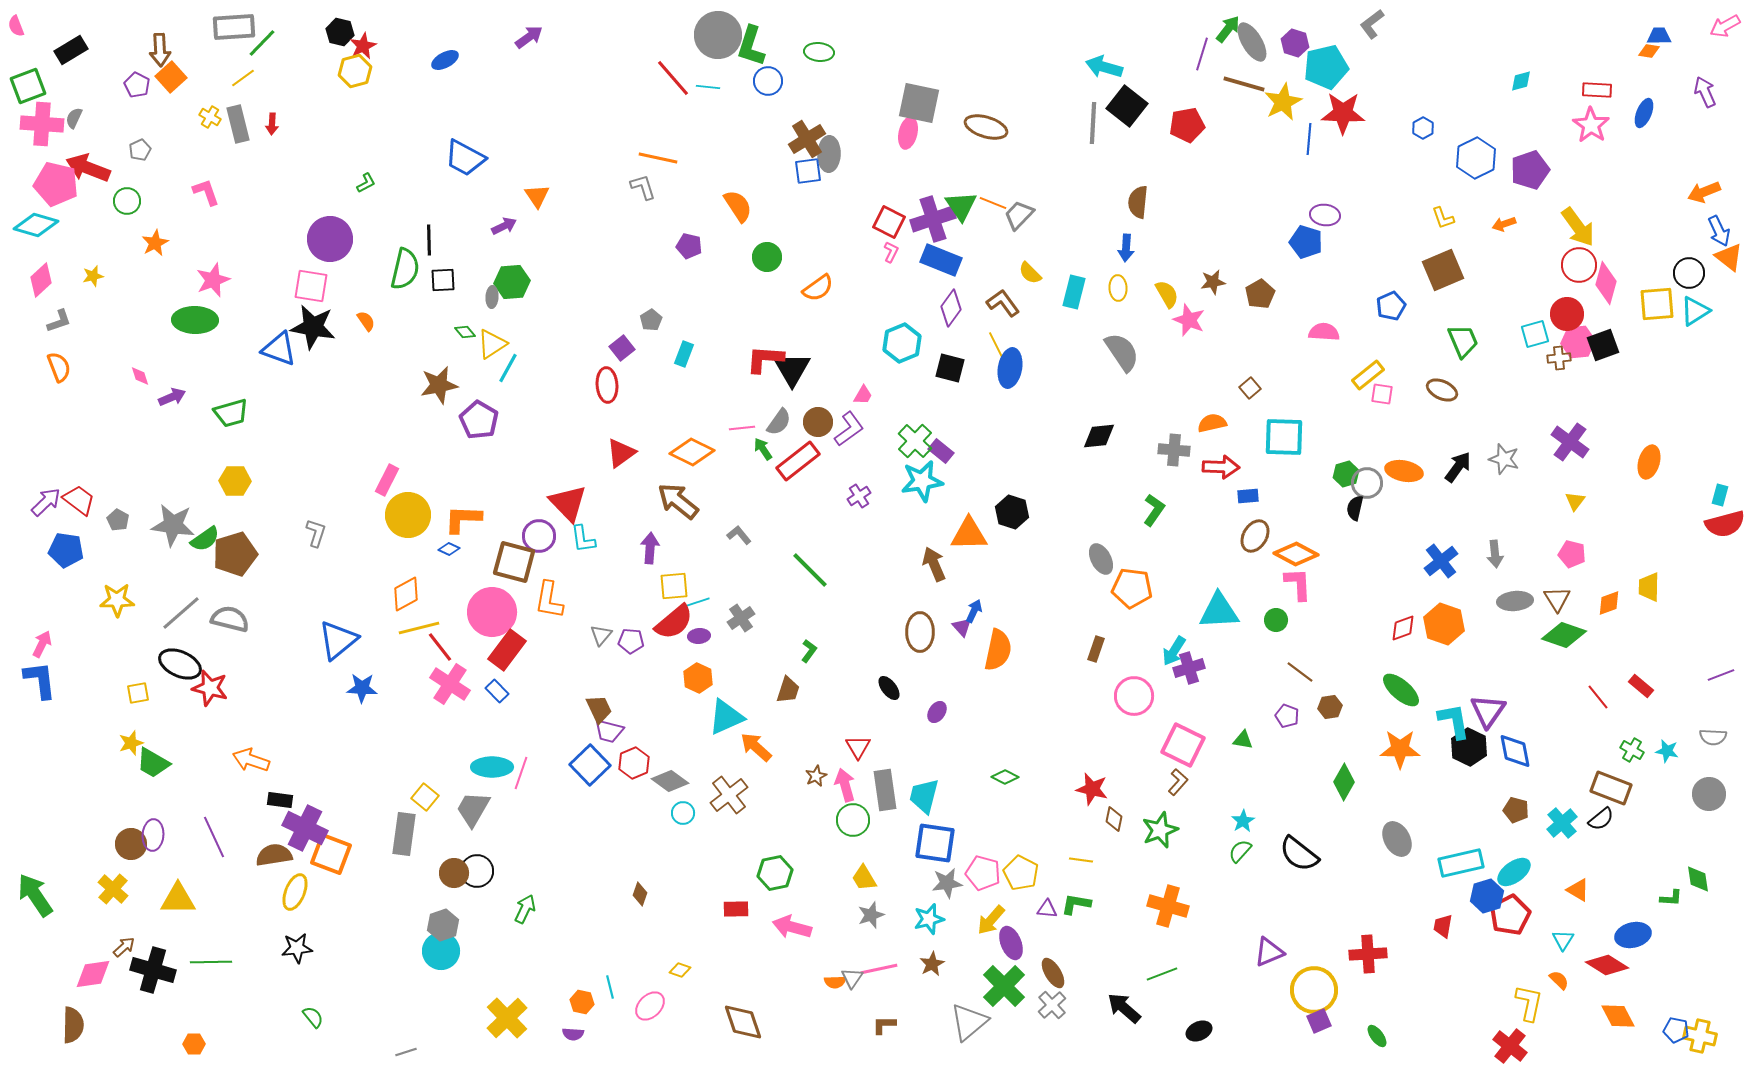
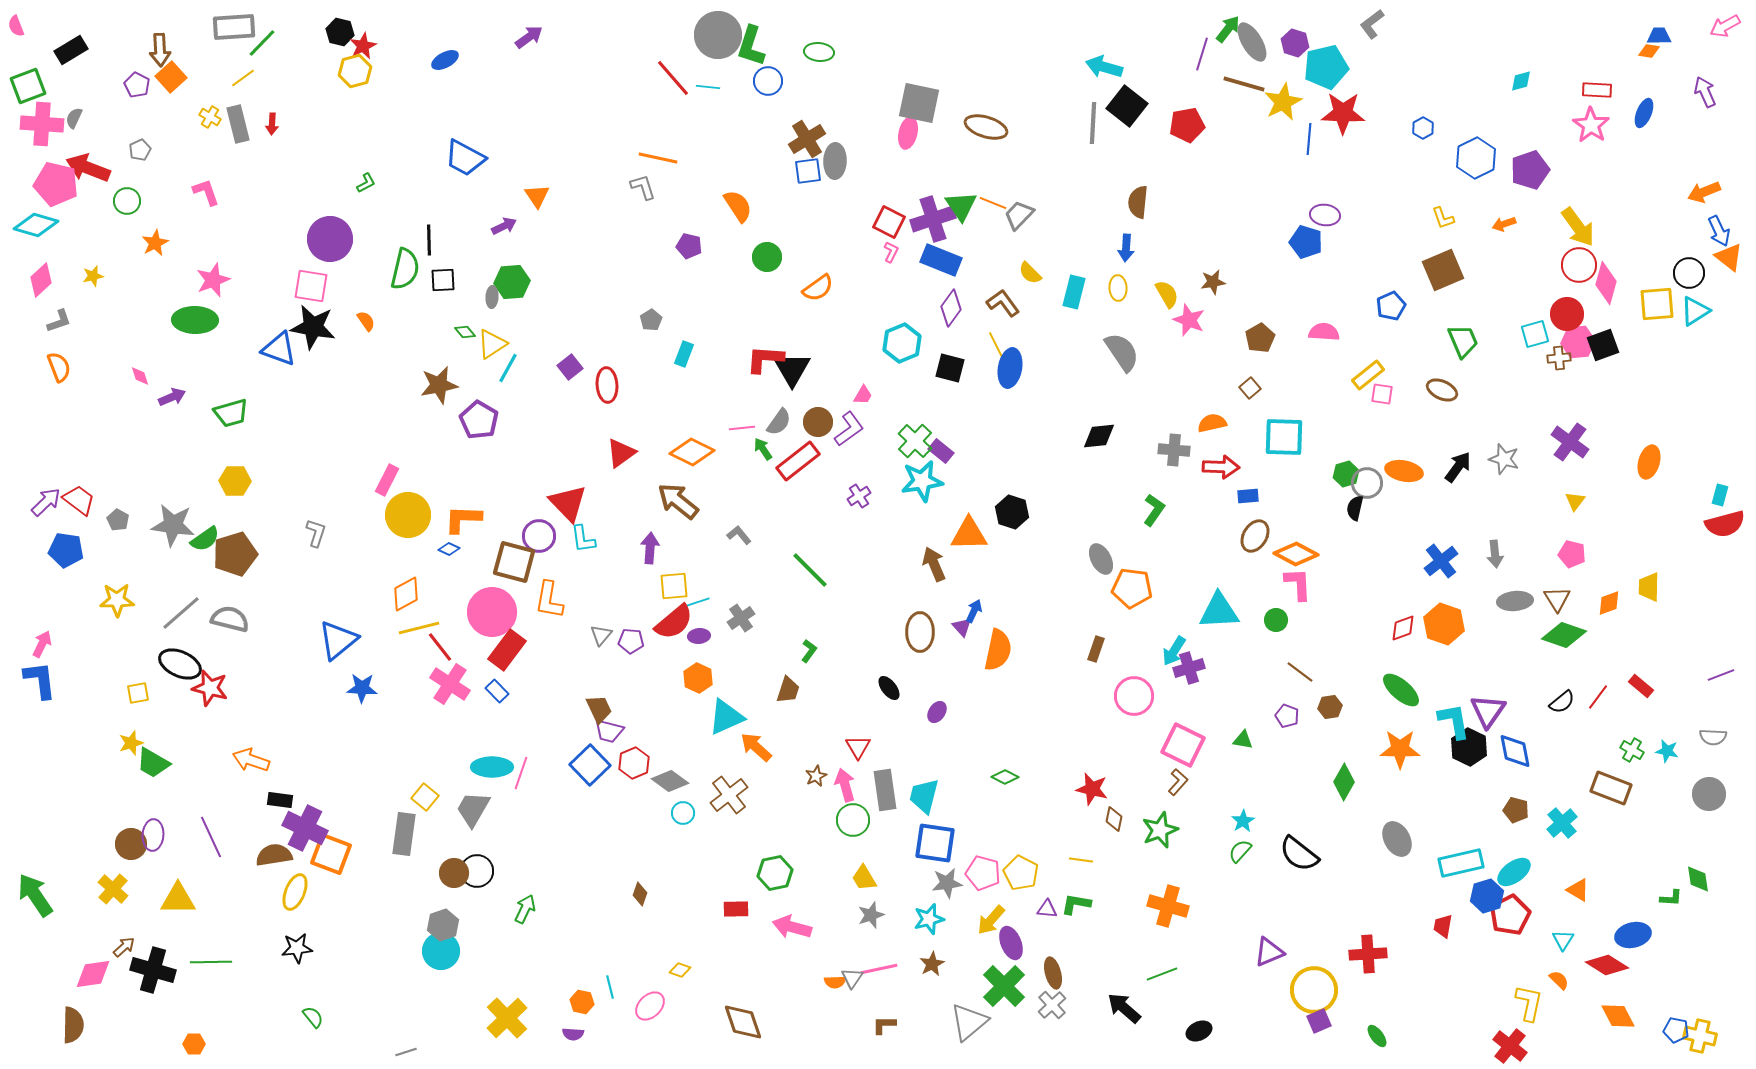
gray ellipse at (829, 154): moved 6 px right, 7 px down
brown pentagon at (1260, 294): moved 44 px down
purple square at (622, 348): moved 52 px left, 19 px down
red line at (1598, 697): rotated 76 degrees clockwise
black semicircle at (1601, 819): moved 39 px left, 117 px up
purple line at (214, 837): moved 3 px left
brown ellipse at (1053, 973): rotated 16 degrees clockwise
